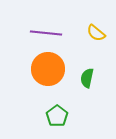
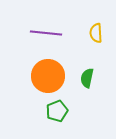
yellow semicircle: rotated 48 degrees clockwise
orange circle: moved 7 px down
green pentagon: moved 5 px up; rotated 15 degrees clockwise
